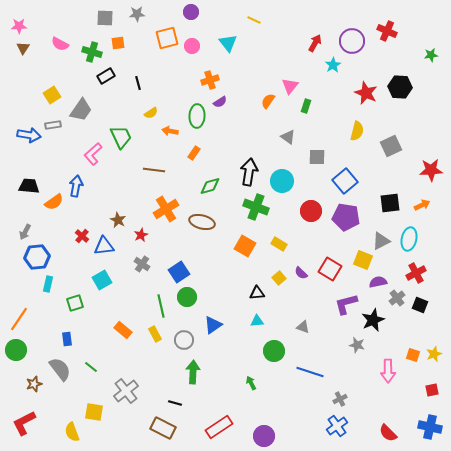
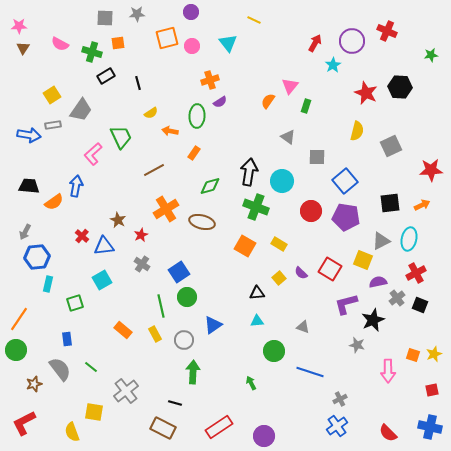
brown line at (154, 170): rotated 35 degrees counterclockwise
